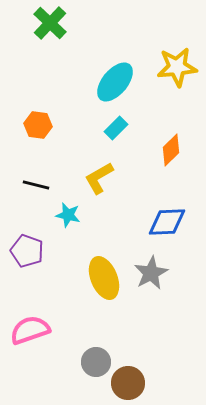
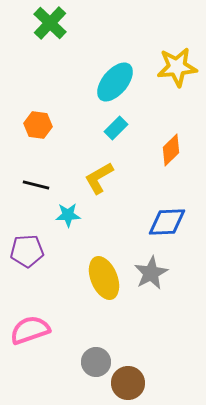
cyan star: rotated 15 degrees counterclockwise
purple pentagon: rotated 24 degrees counterclockwise
